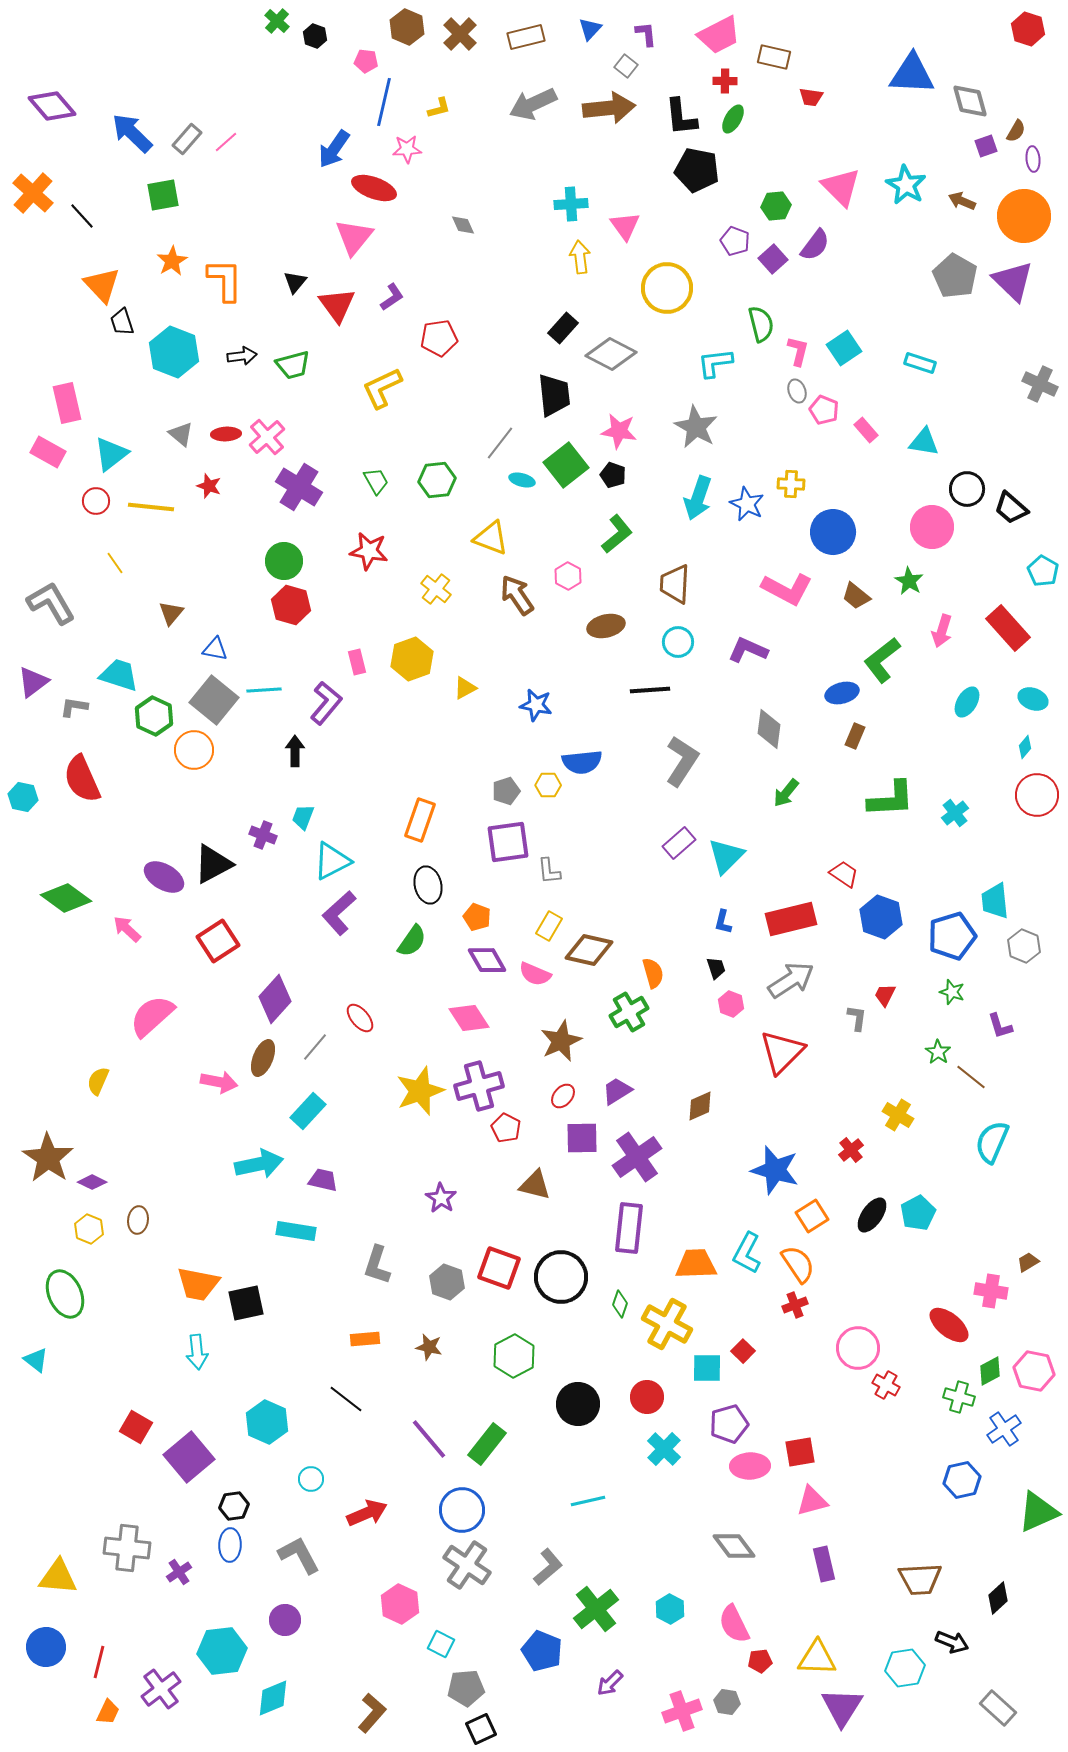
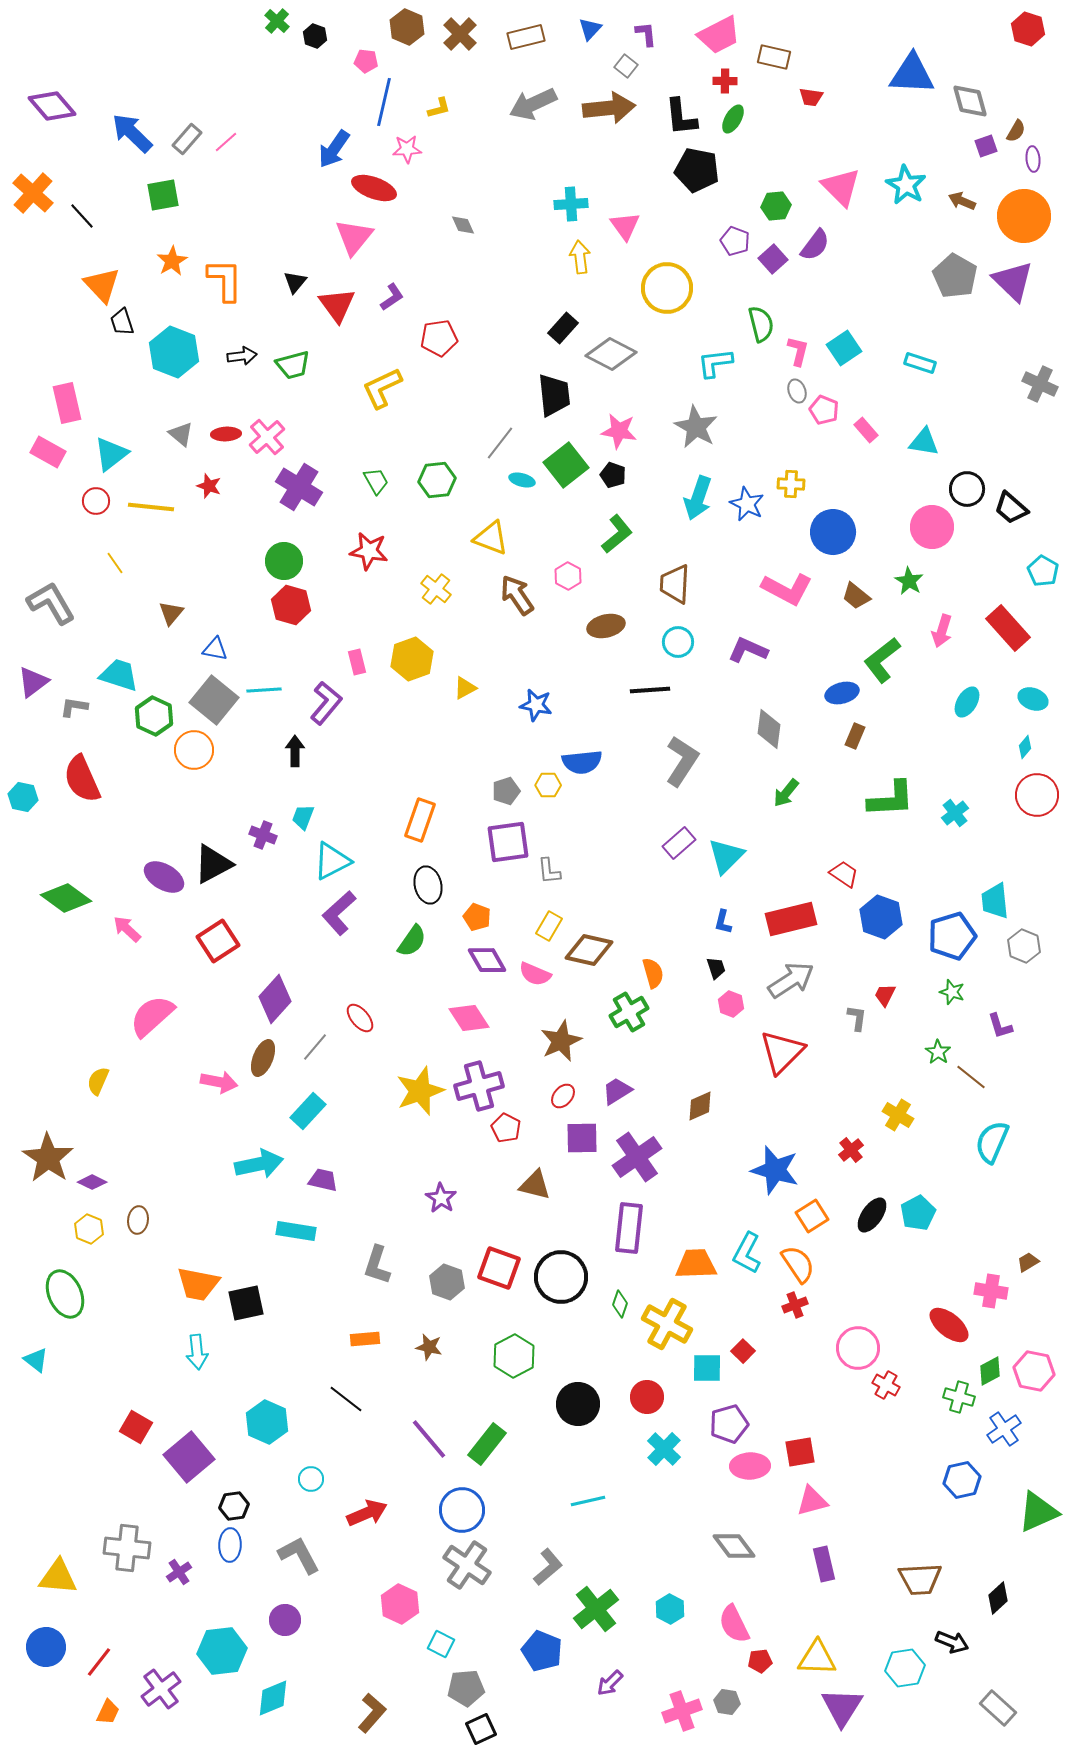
red line at (99, 1662): rotated 24 degrees clockwise
